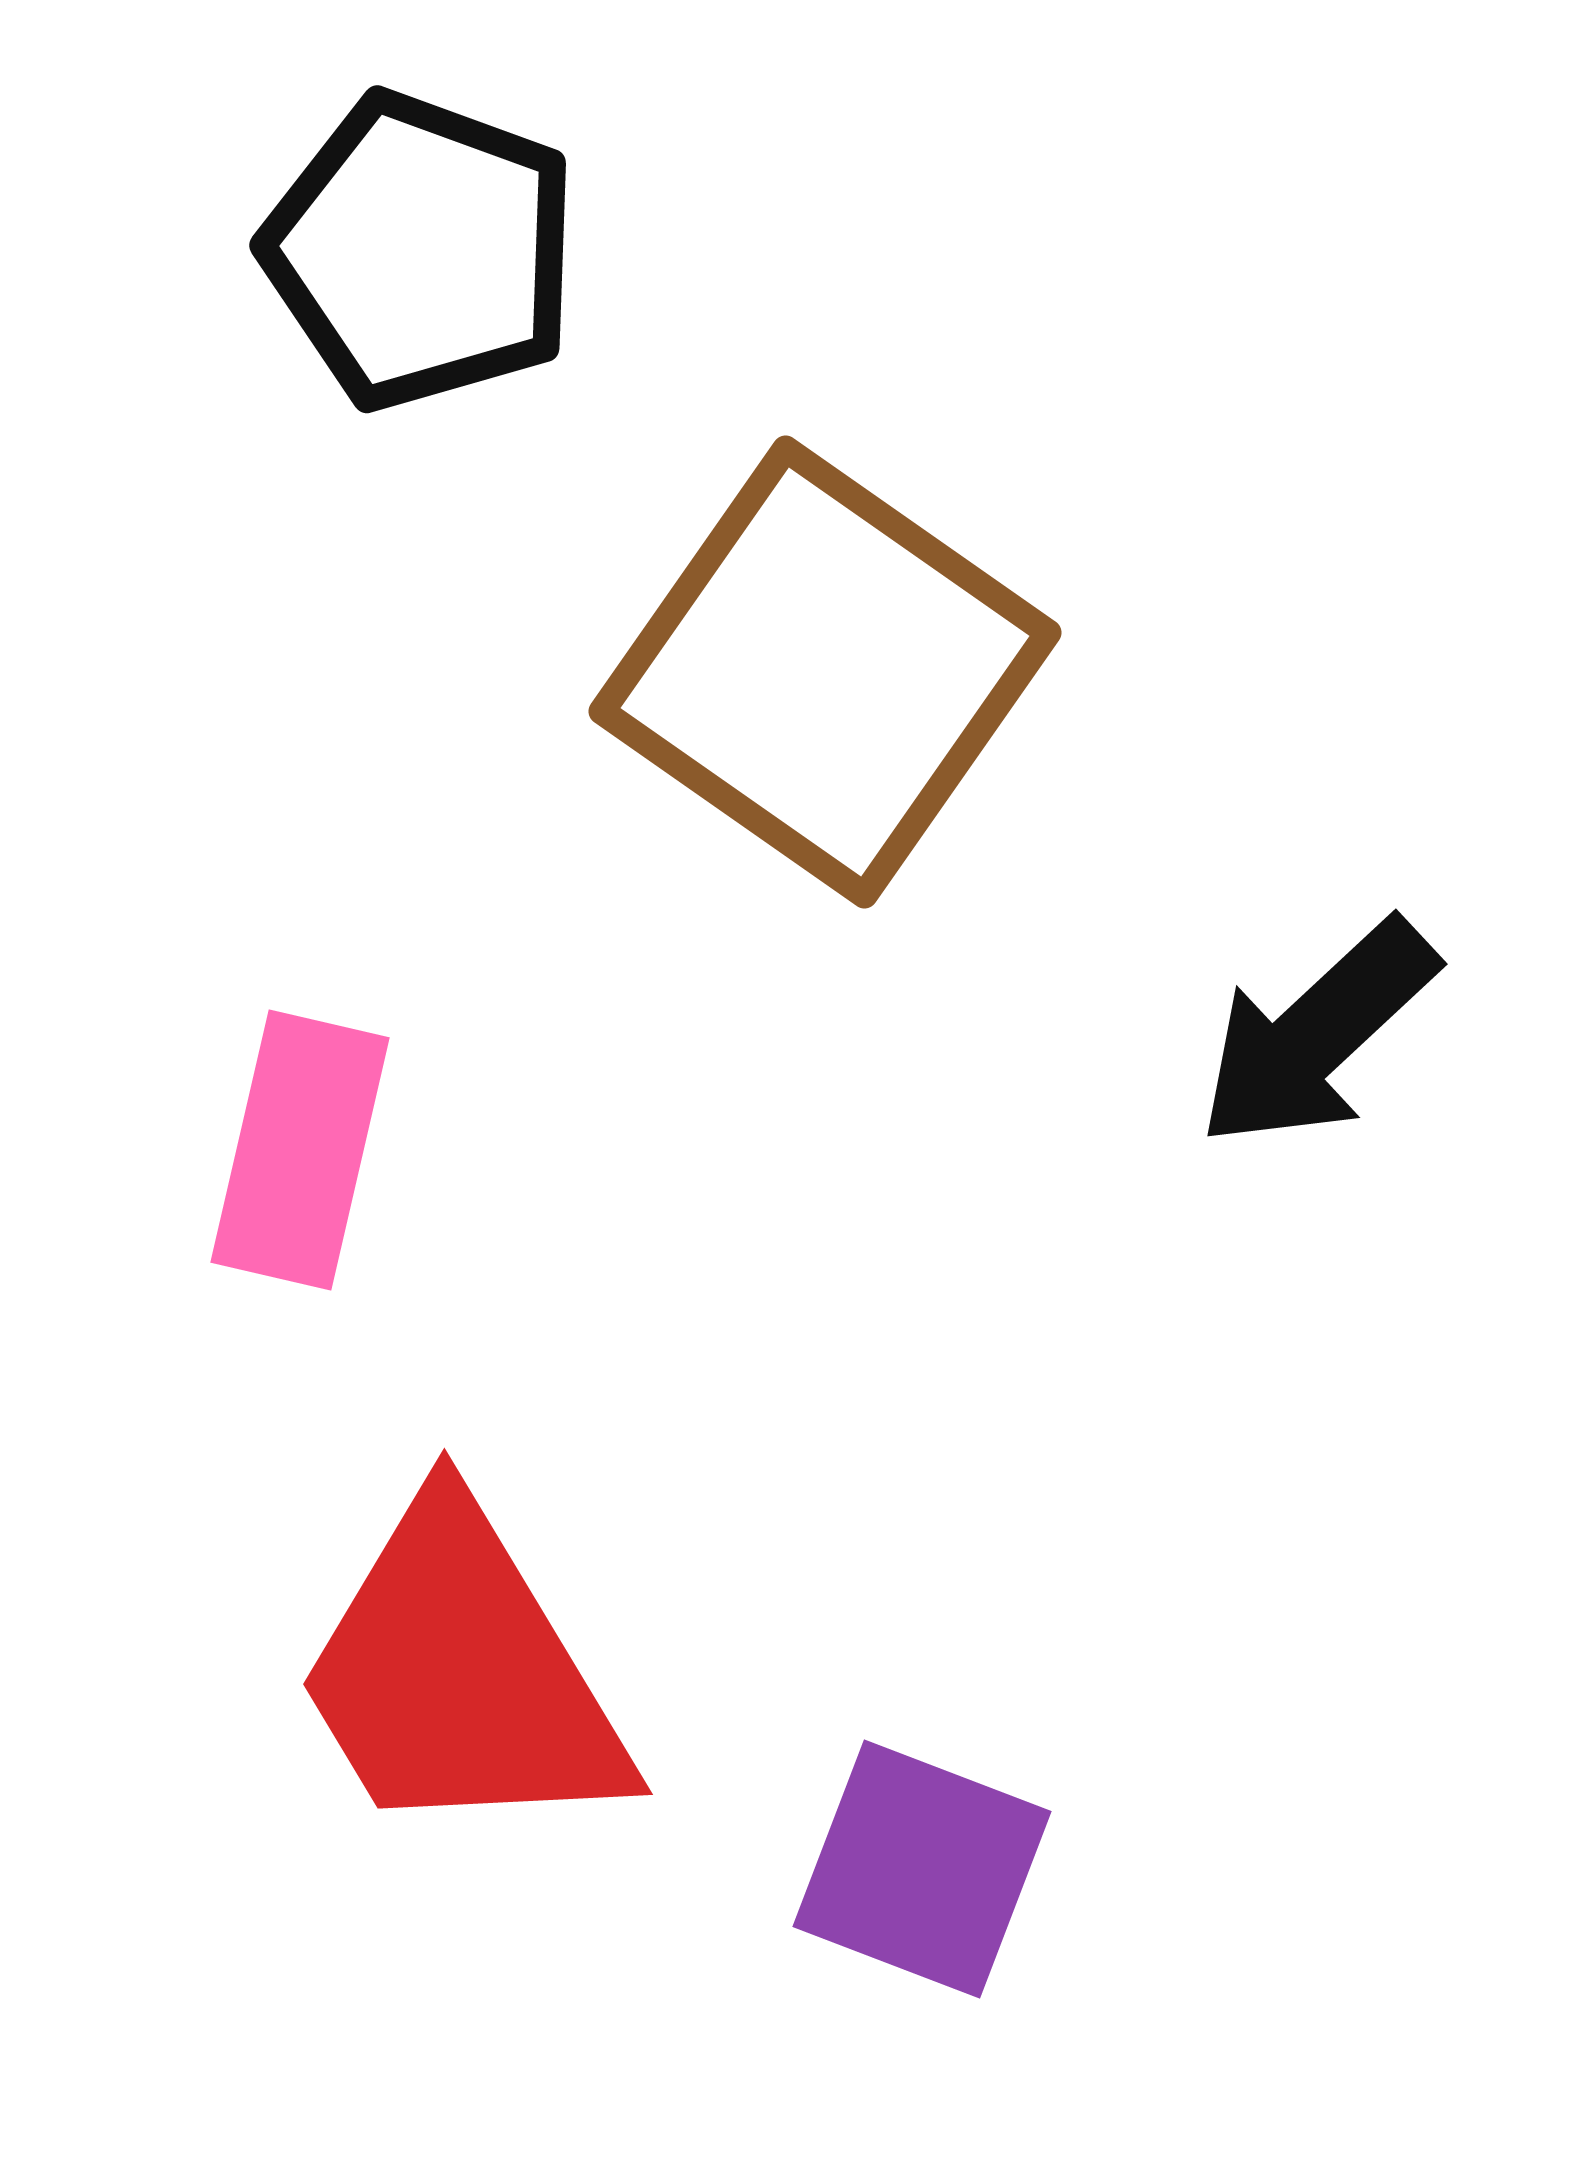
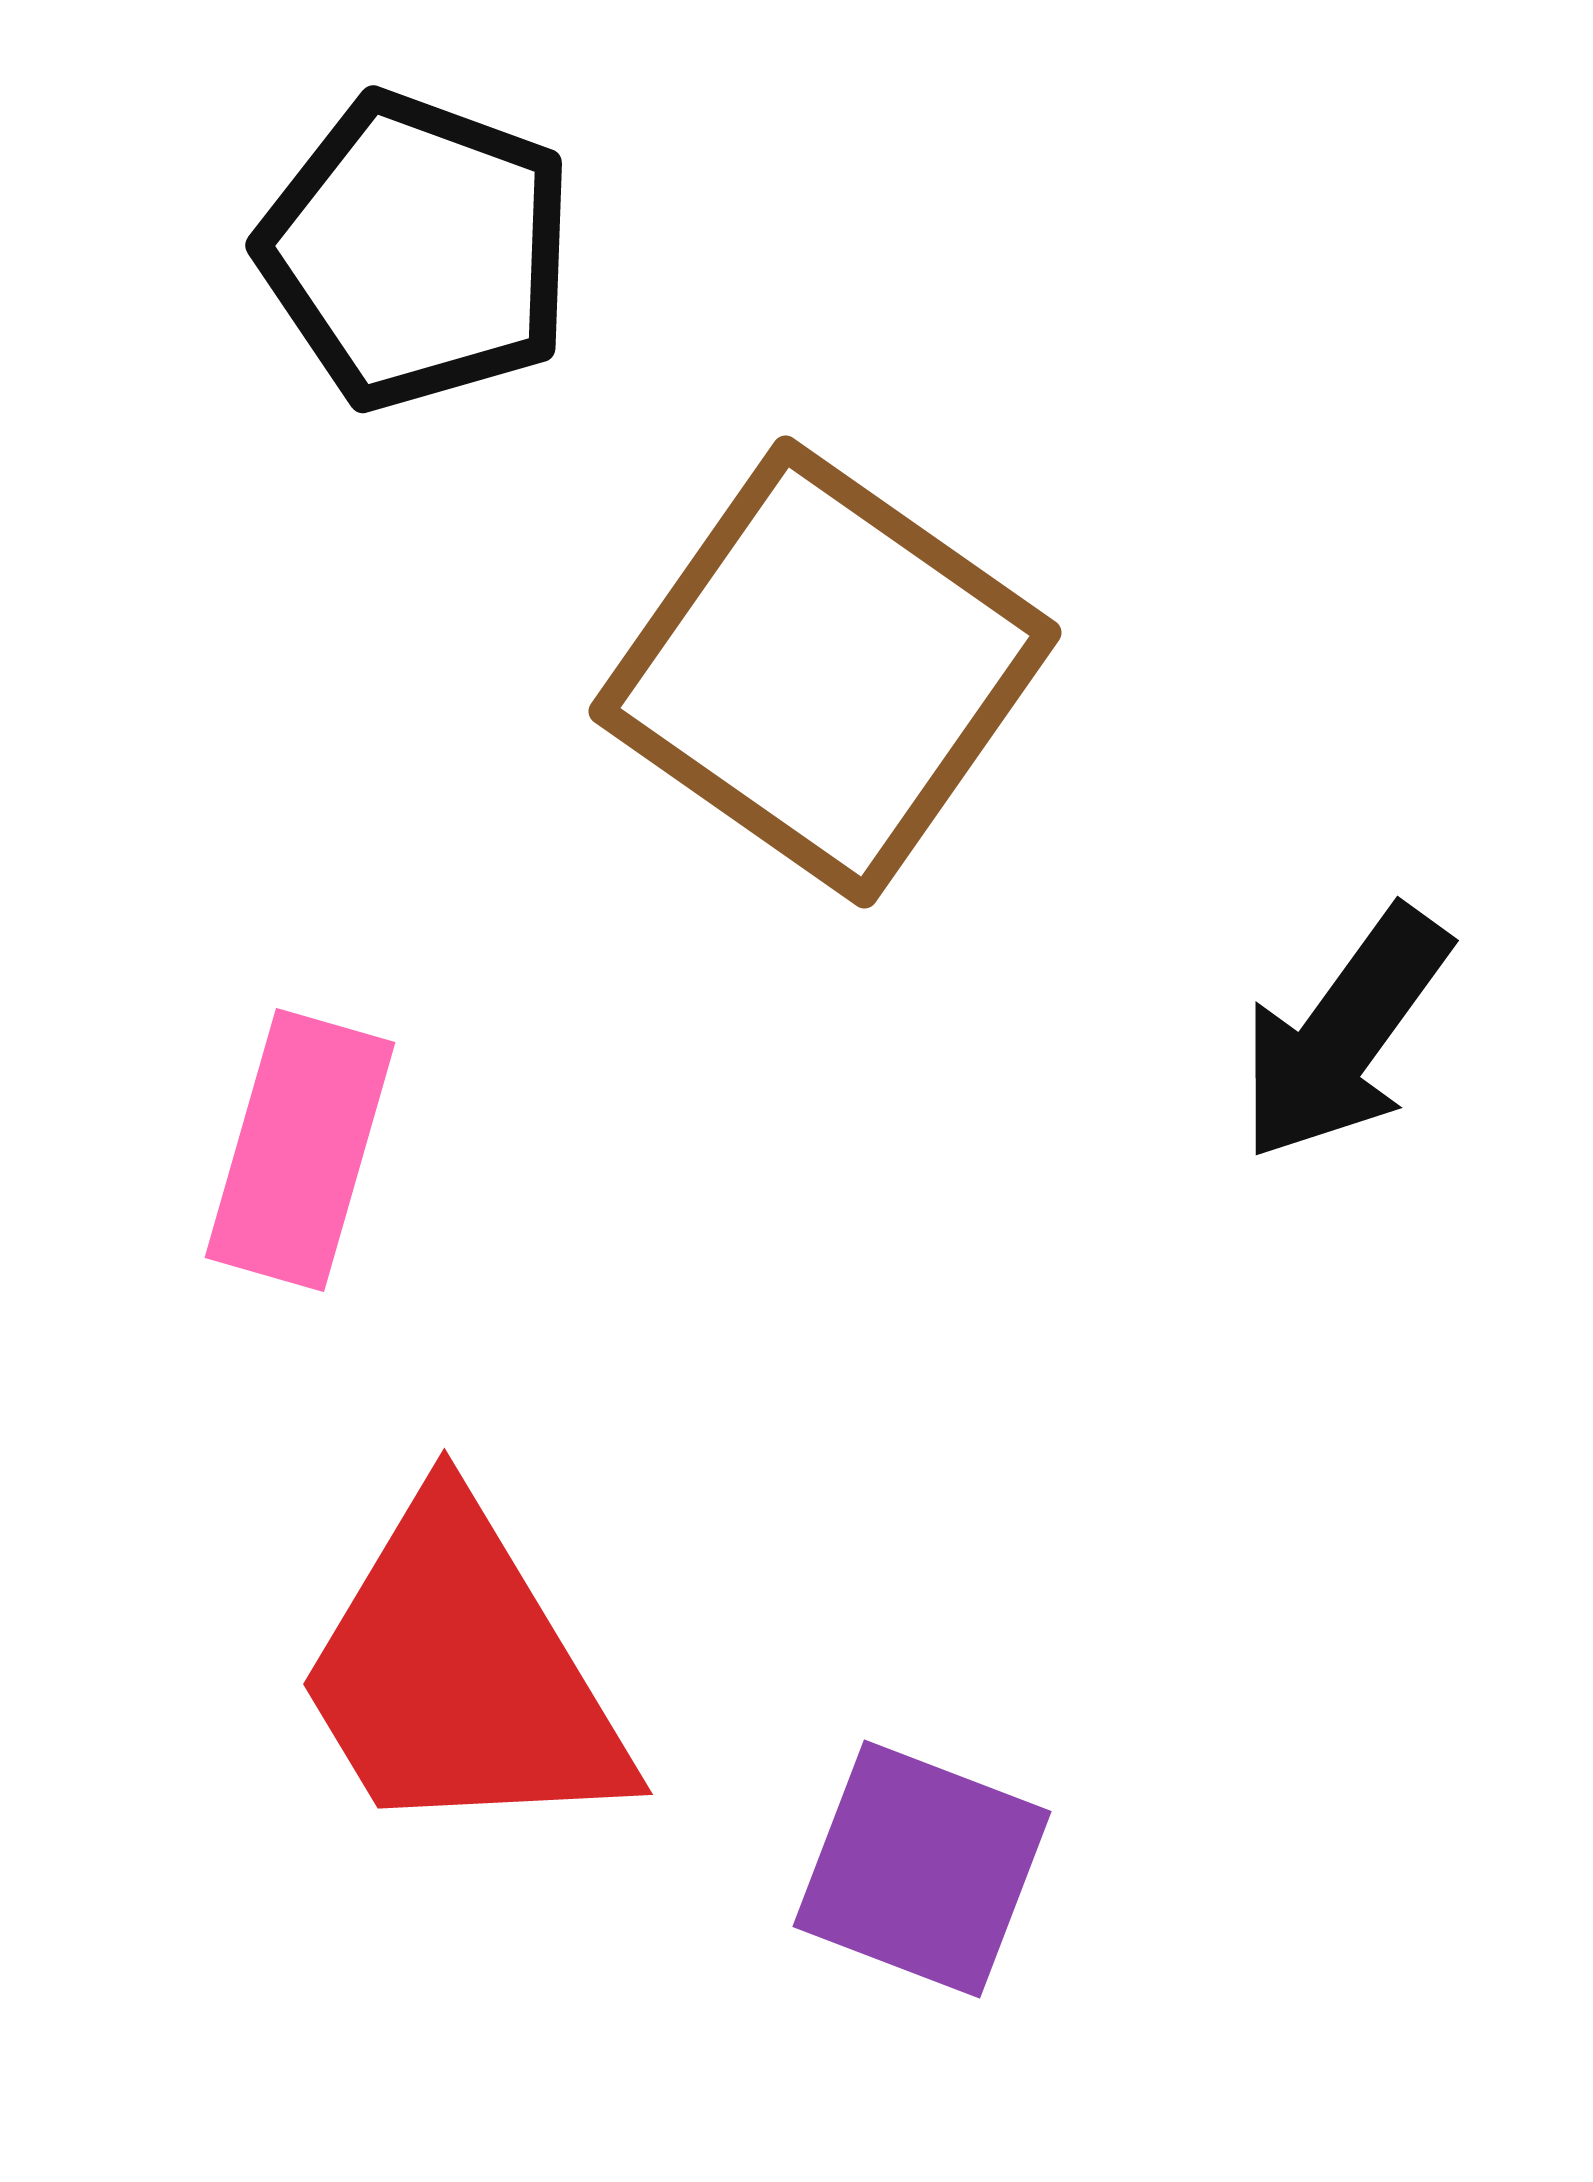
black pentagon: moved 4 px left
black arrow: moved 27 px right; rotated 11 degrees counterclockwise
pink rectangle: rotated 3 degrees clockwise
